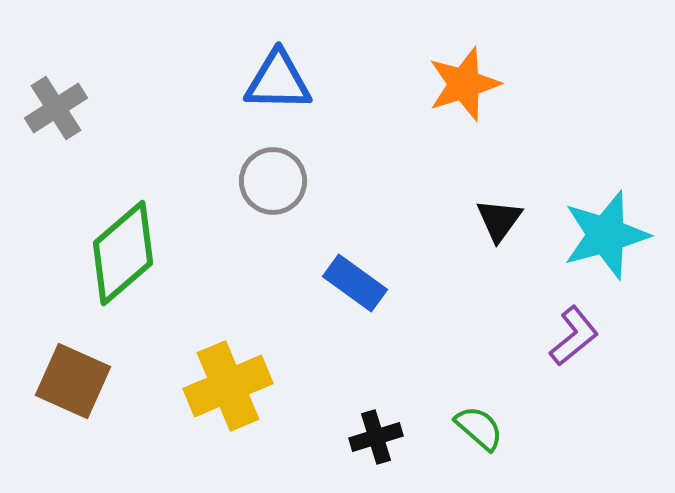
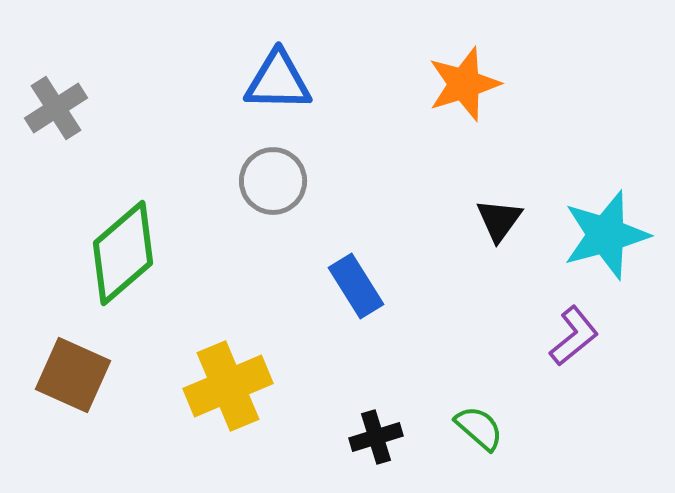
blue rectangle: moved 1 px right, 3 px down; rotated 22 degrees clockwise
brown square: moved 6 px up
